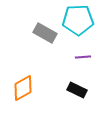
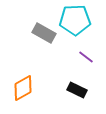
cyan pentagon: moved 3 px left
gray rectangle: moved 1 px left
purple line: moved 3 px right; rotated 42 degrees clockwise
